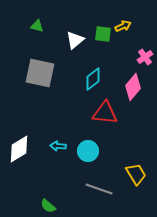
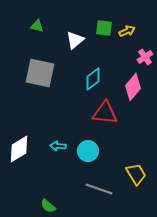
yellow arrow: moved 4 px right, 5 px down
green square: moved 1 px right, 6 px up
